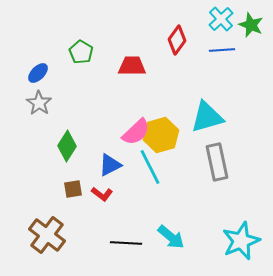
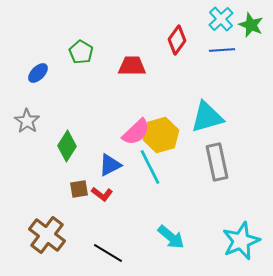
gray star: moved 12 px left, 18 px down
brown square: moved 6 px right
black line: moved 18 px left, 10 px down; rotated 28 degrees clockwise
